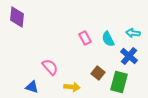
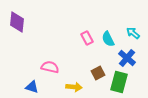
purple diamond: moved 5 px down
cyan arrow: rotated 32 degrees clockwise
pink rectangle: moved 2 px right
blue cross: moved 2 px left, 2 px down
pink semicircle: rotated 36 degrees counterclockwise
brown square: rotated 24 degrees clockwise
yellow arrow: moved 2 px right
